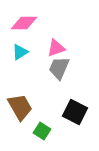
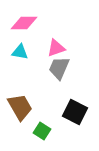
cyan triangle: rotated 42 degrees clockwise
